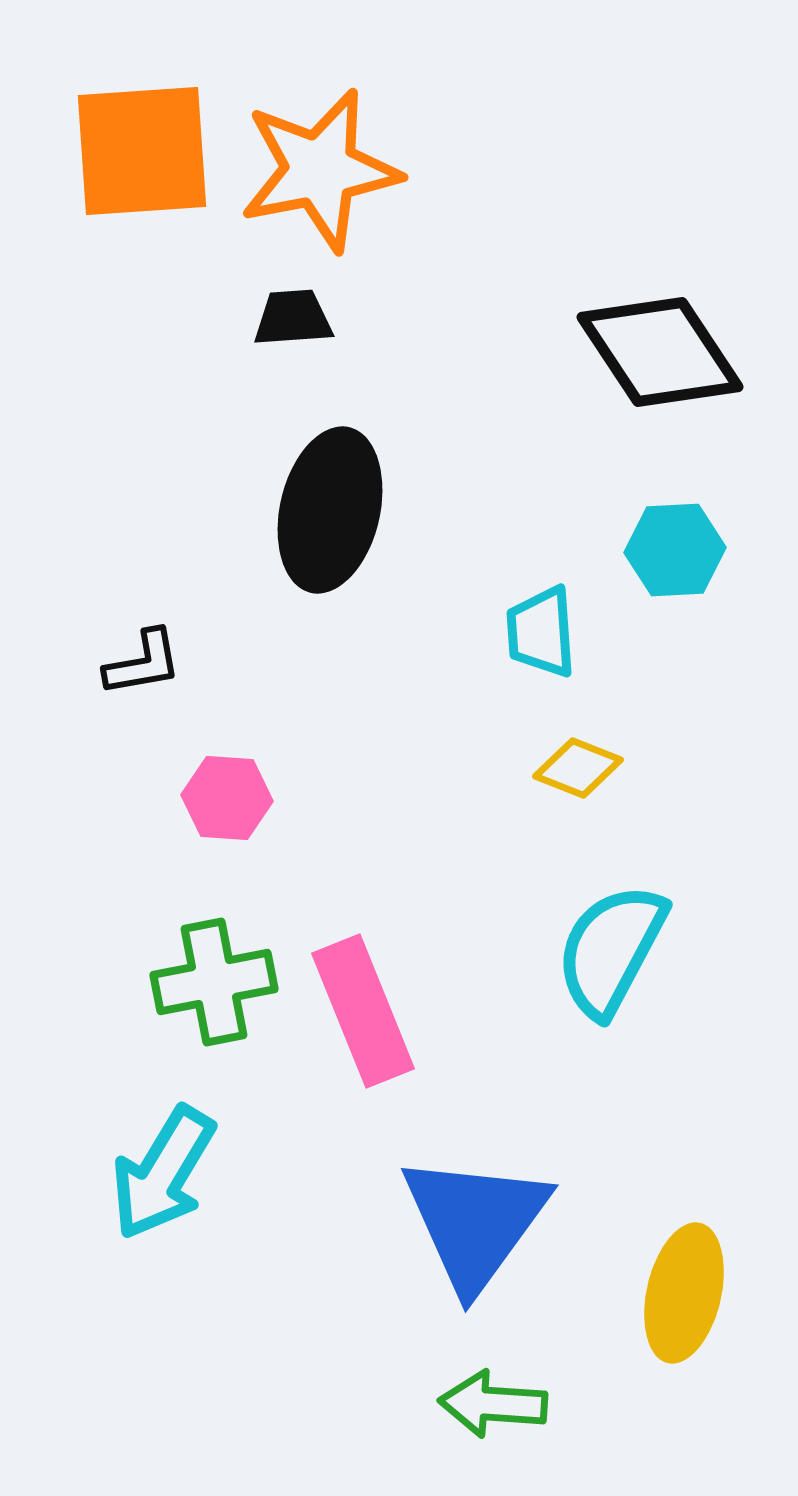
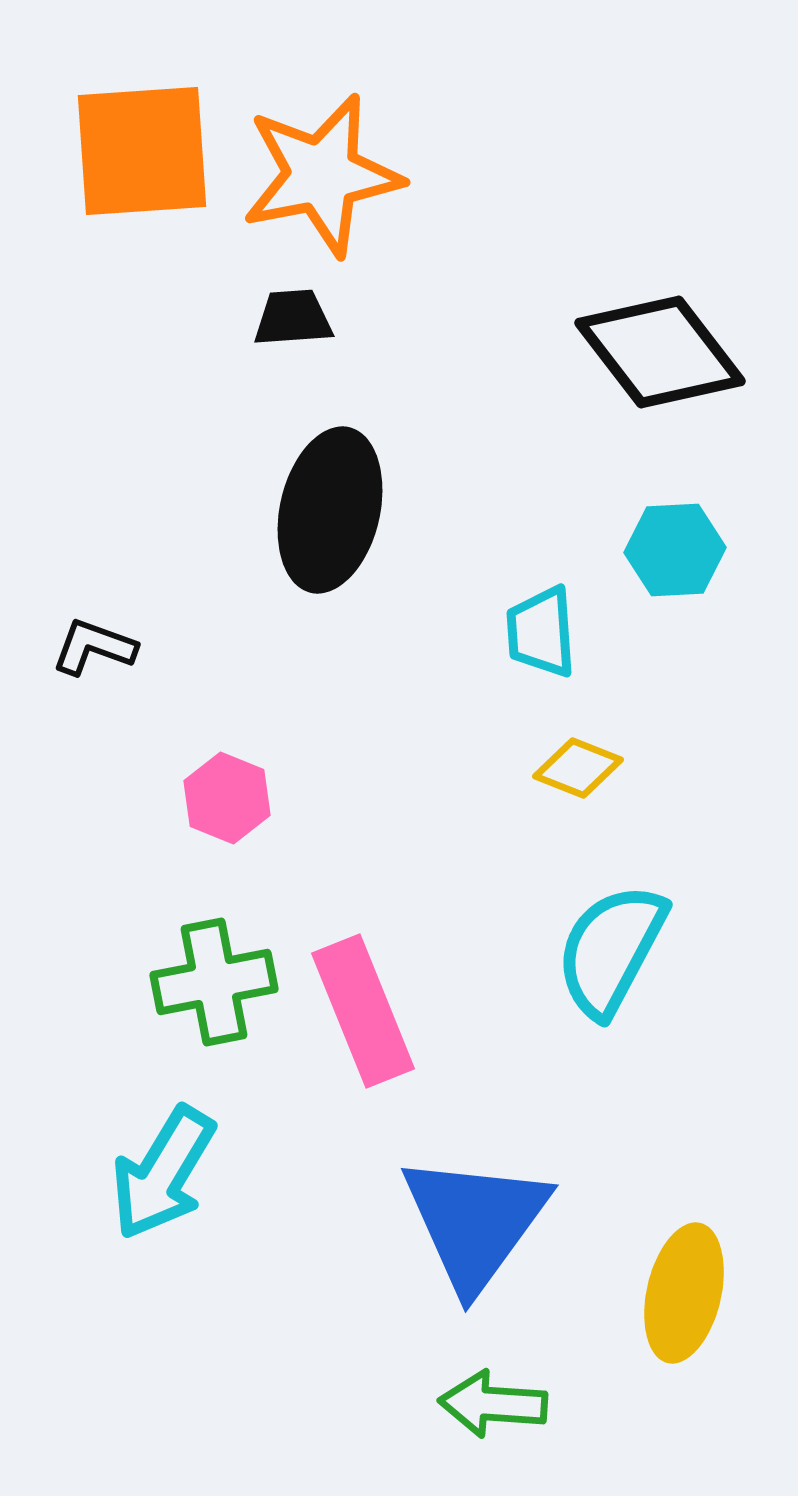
orange star: moved 2 px right, 5 px down
black diamond: rotated 4 degrees counterclockwise
black L-shape: moved 49 px left, 16 px up; rotated 150 degrees counterclockwise
pink hexagon: rotated 18 degrees clockwise
